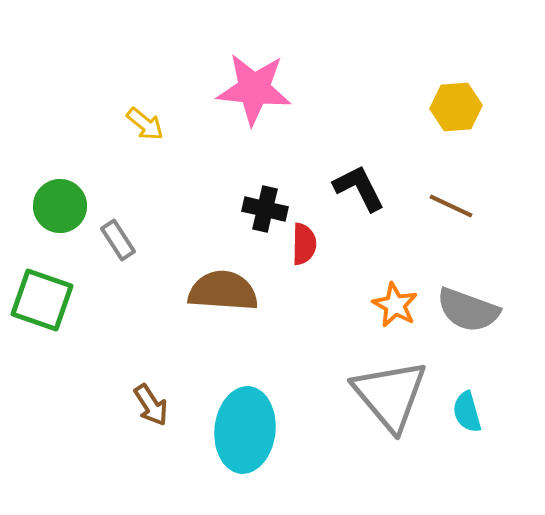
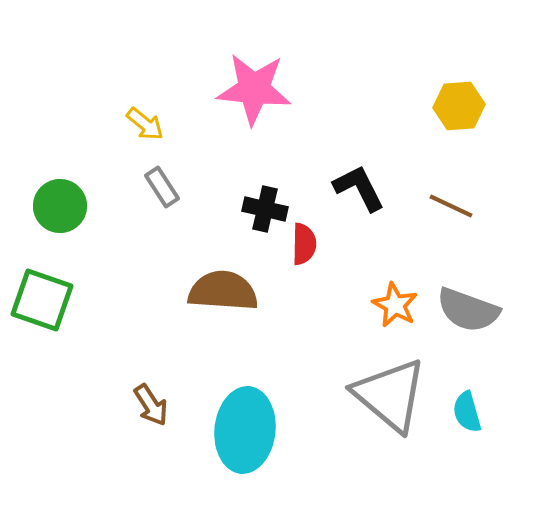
yellow hexagon: moved 3 px right, 1 px up
gray rectangle: moved 44 px right, 53 px up
gray triangle: rotated 10 degrees counterclockwise
